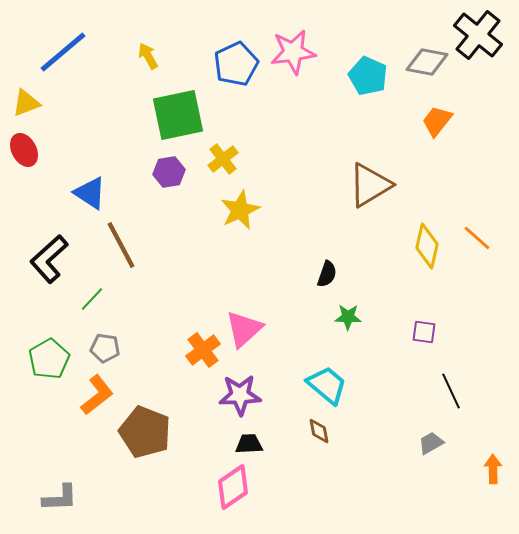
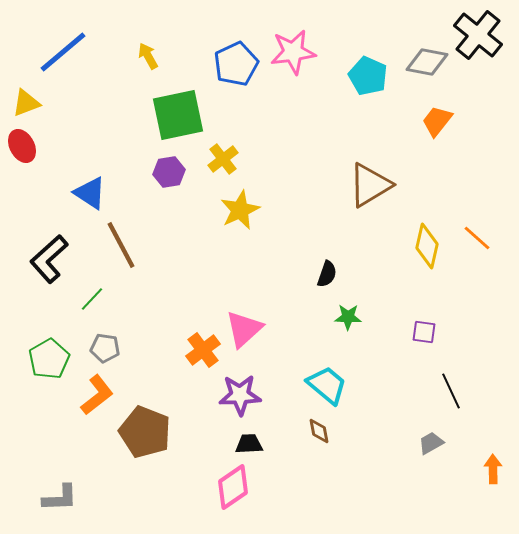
red ellipse: moved 2 px left, 4 px up
